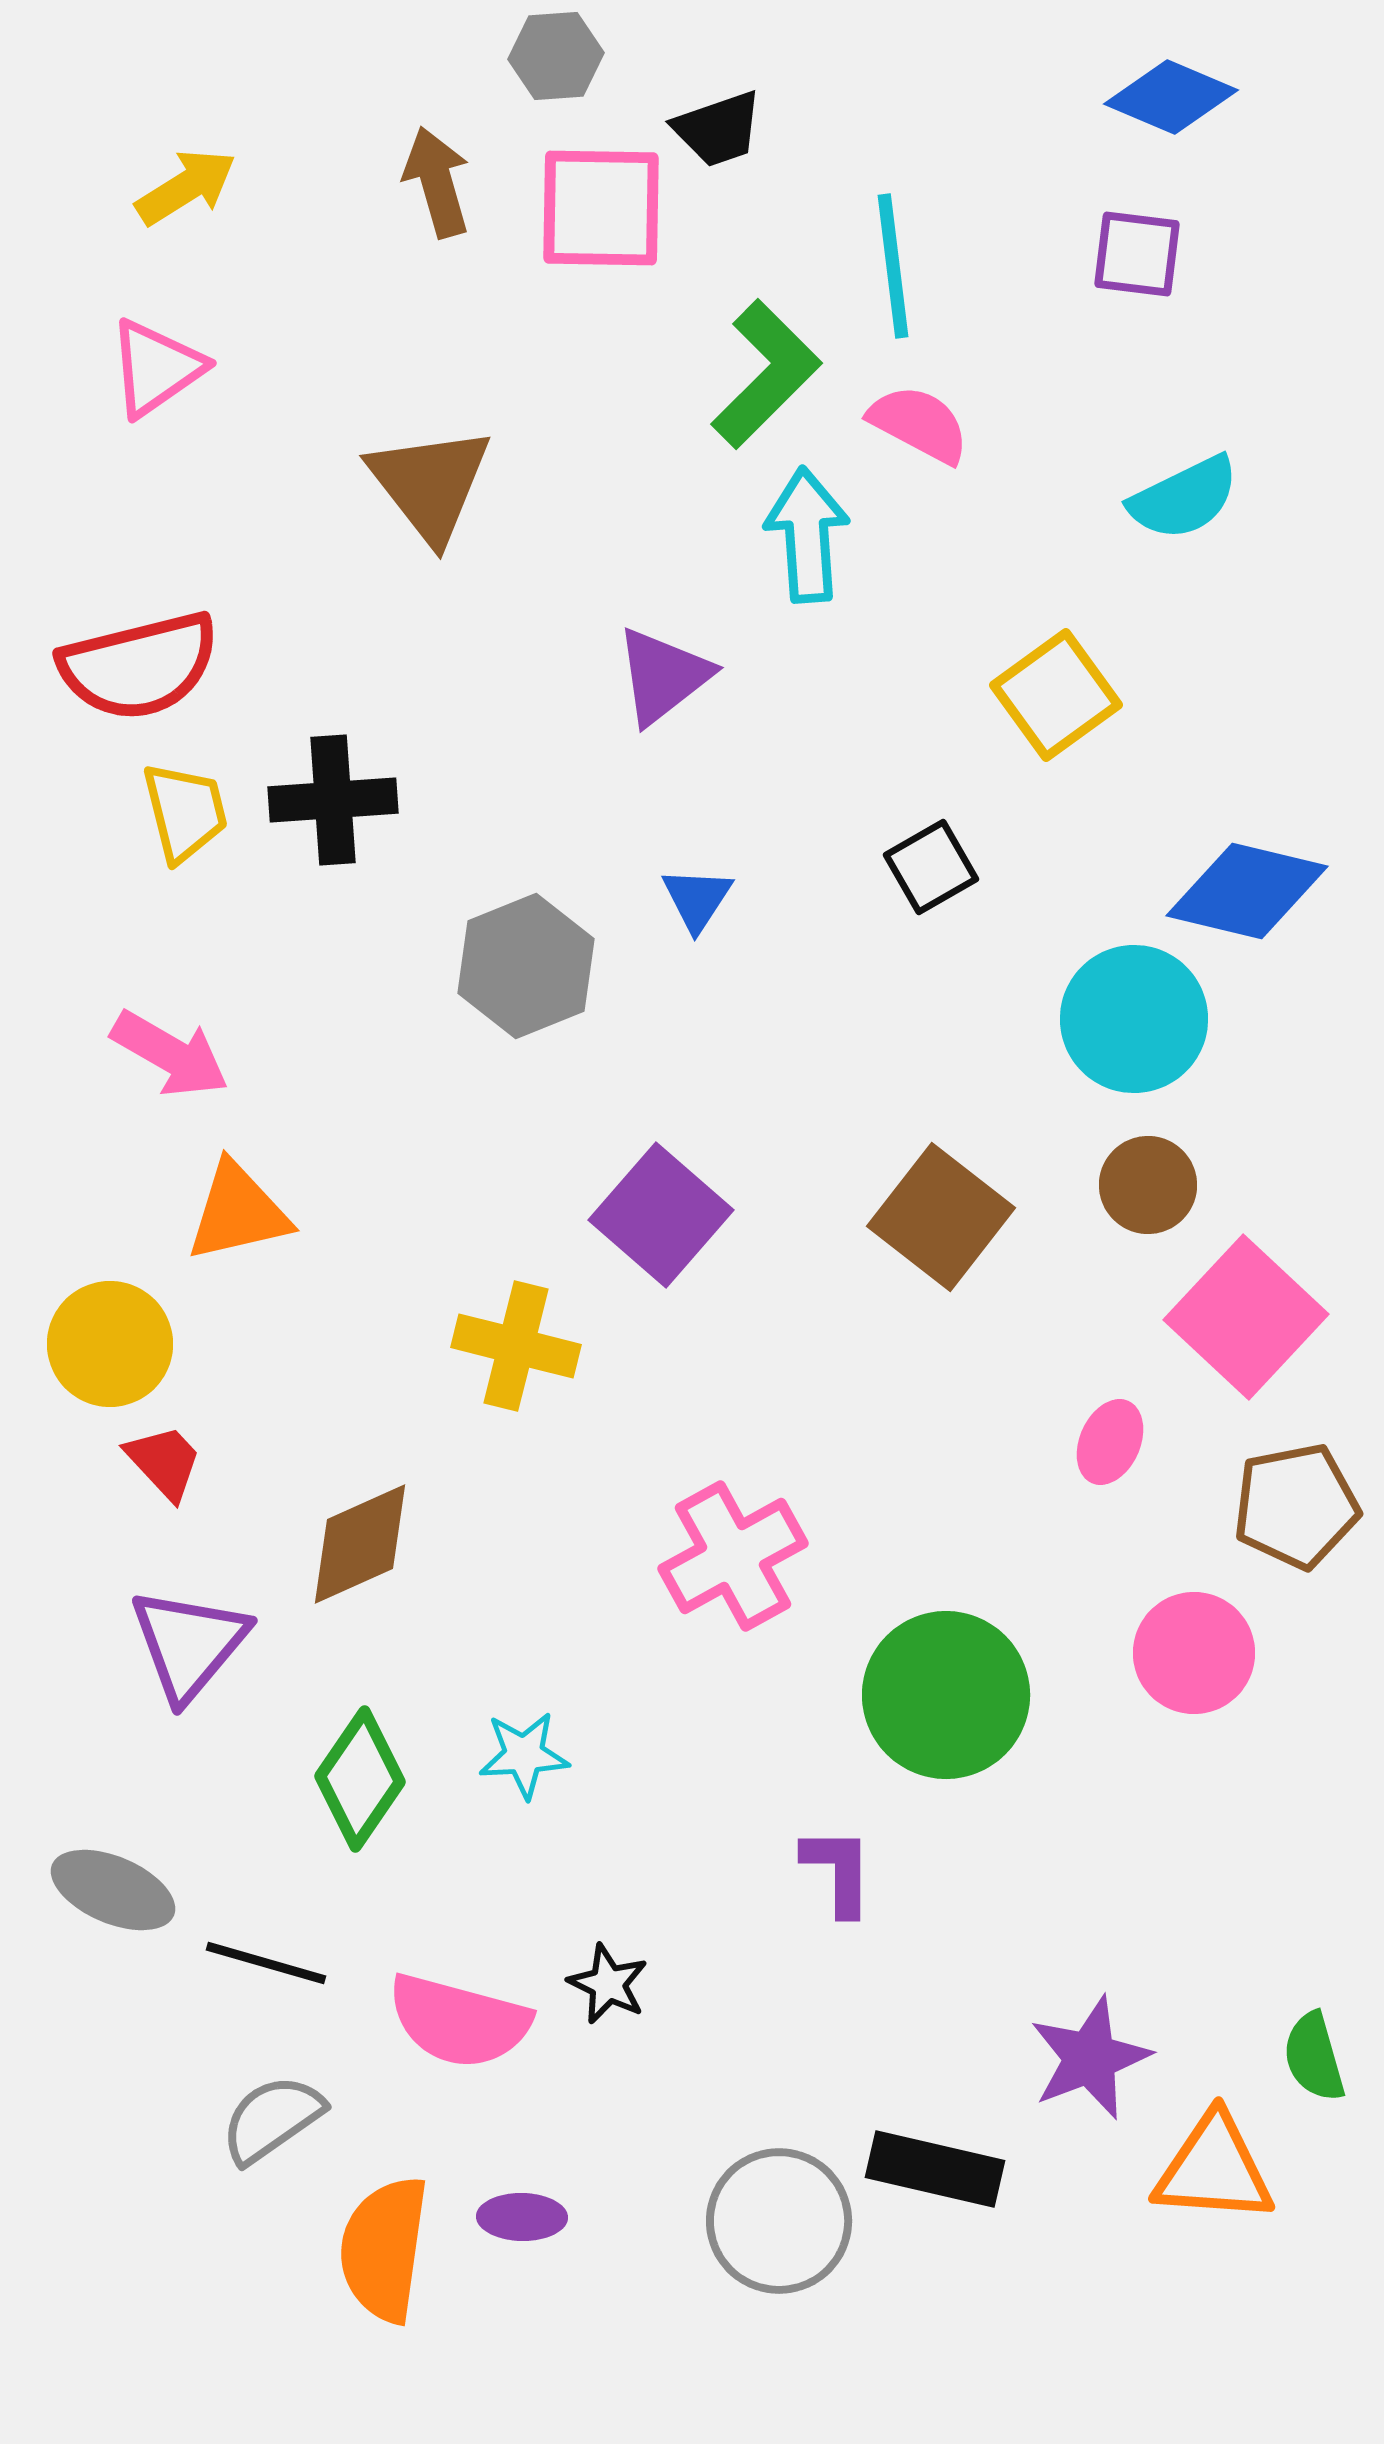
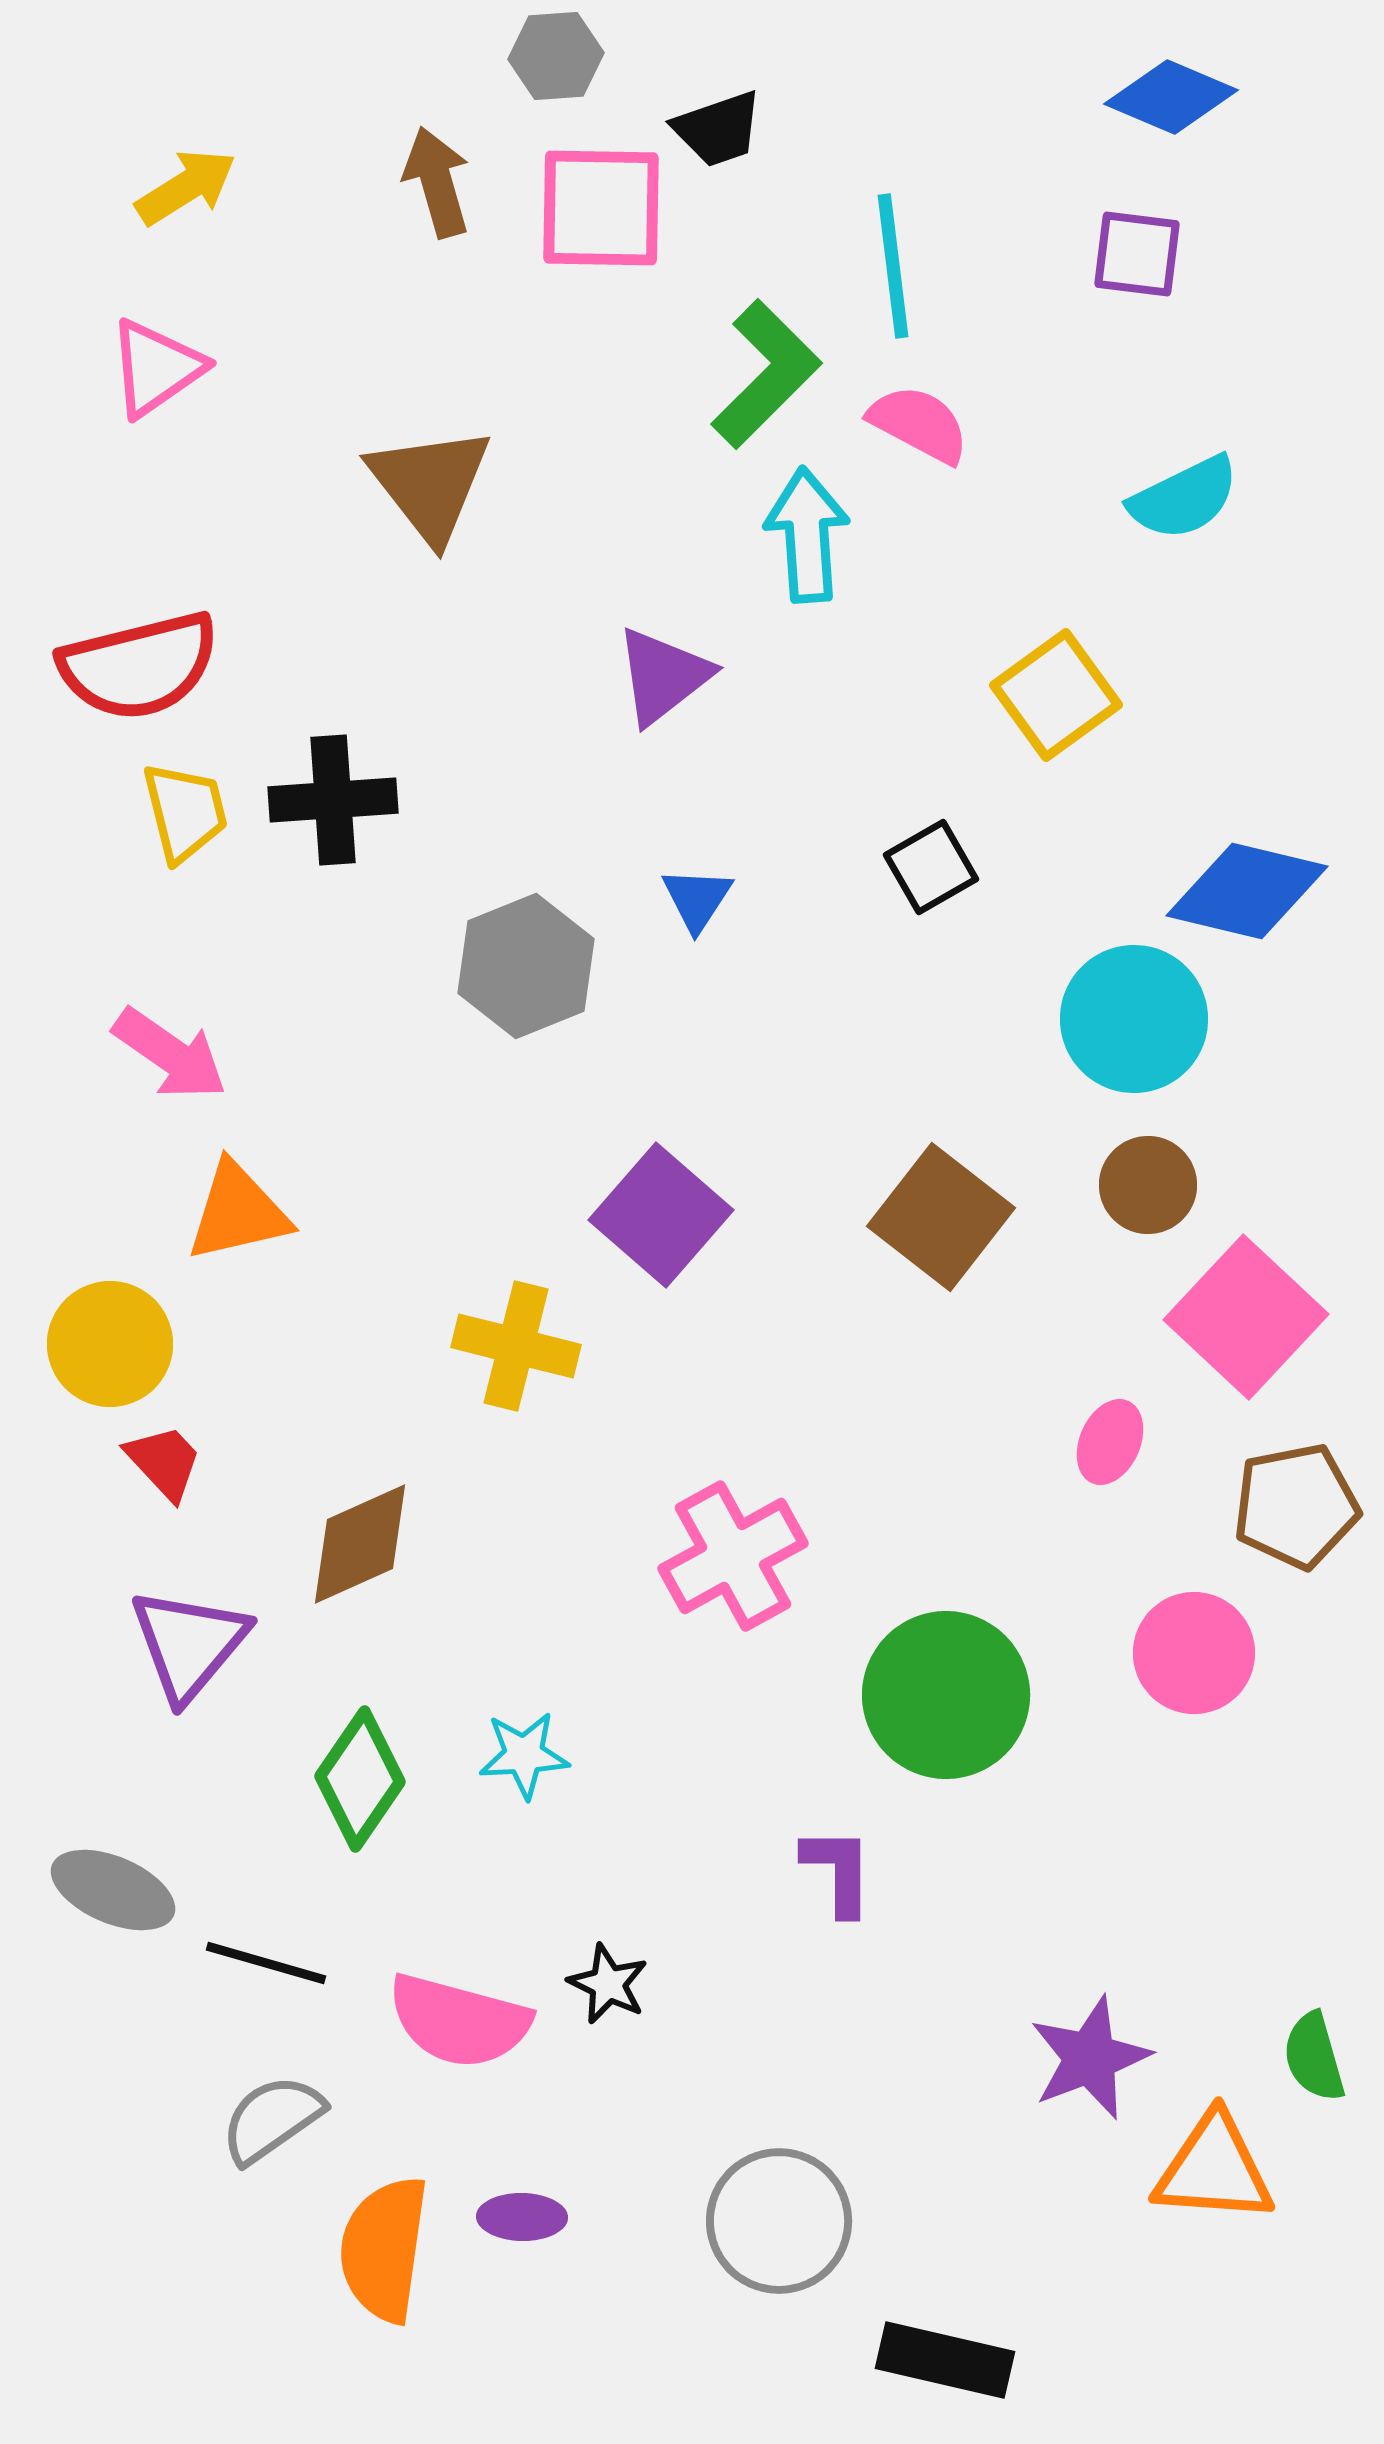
pink arrow at (170, 1054): rotated 5 degrees clockwise
black rectangle at (935, 2169): moved 10 px right, 191 px down
